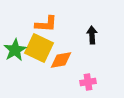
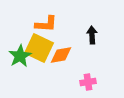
green star: moved 5 px right, 6 px down
orange diamond: moved 5 px up
